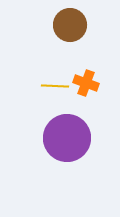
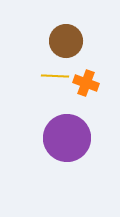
brown circle: moved 4 px left, 16 px down
yellow line: moved 10 px up
